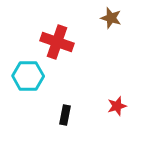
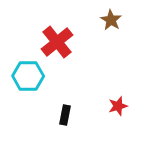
brown star: moved 2 px down; rotated 15 degrees clockwise
red cross: rotated 32 degrees clockwise
red star: moved 1 px right
